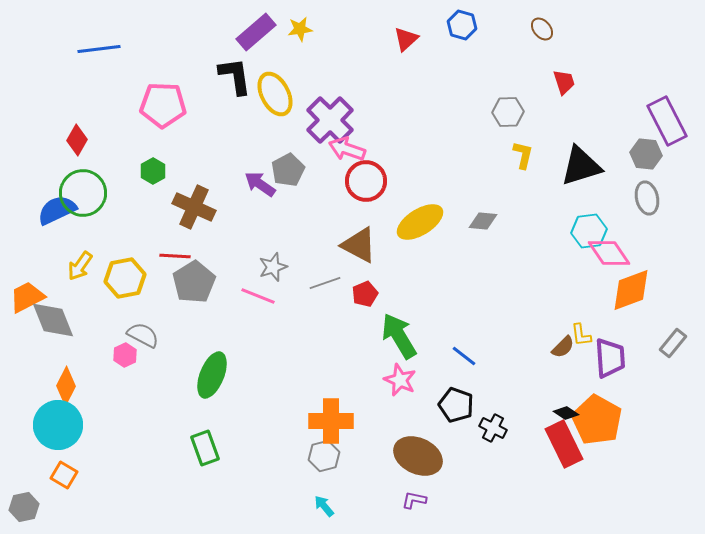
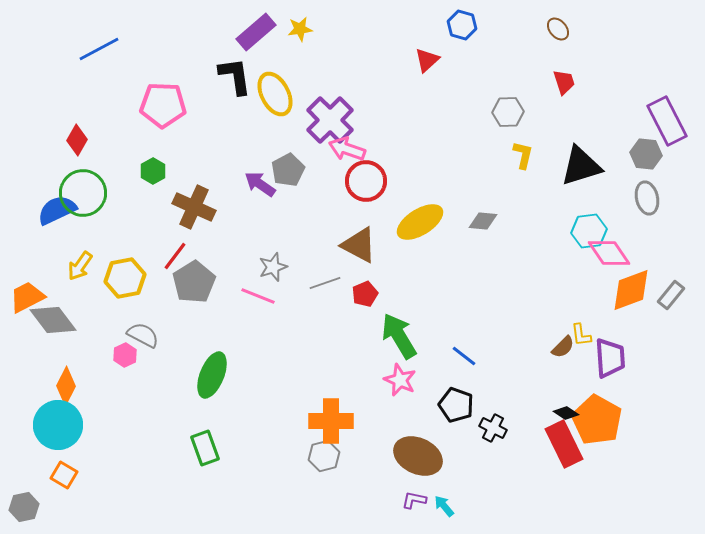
brown ellipse at (542, 29): moved 16 px right
red triangle at (406, 39): moved 21 px right, 21 px down
blue line at (99, 49): rotated 21 degrees counterclockwise
red line at (175, 256): rotated 56 degrees counterclockwise
gray diamond at (53, 320): rotated 15 degrees counterclockwise
gray rectangle at (673, 343): moved 2 px left, 48 px up
cyan arrow at (324, 506): moved 120 px right
